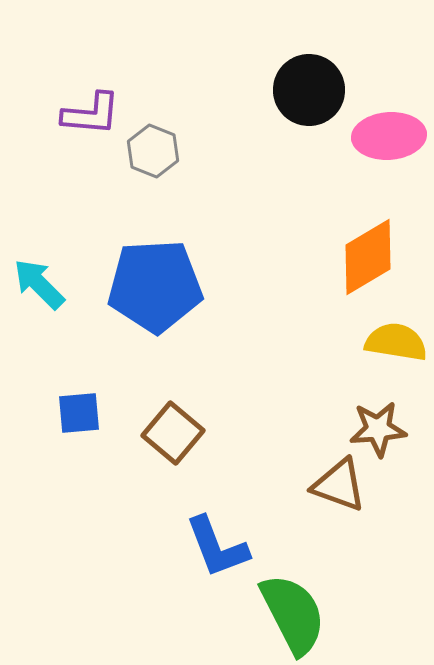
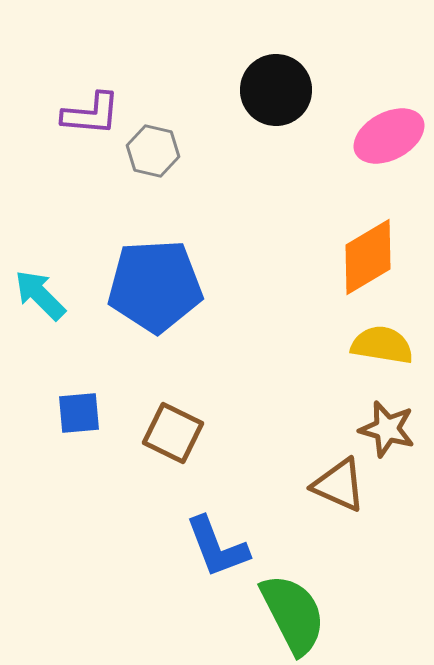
black circle: moved 33 px left
pink ellipse: rotated 24 degrees counterclockwise
gray hexagon: rotated 9 degrees counterclockwise
cyan arrow: moved 1 px right, 11 px down
yellow semicircle: moved 14 px left, 3 px down
brown star: moved 9 px right; rotated 20 degrees clockwise
brown square: rotated 14 degrees counterclockwise
brown triangle: rotated 4 degrees clockwise
